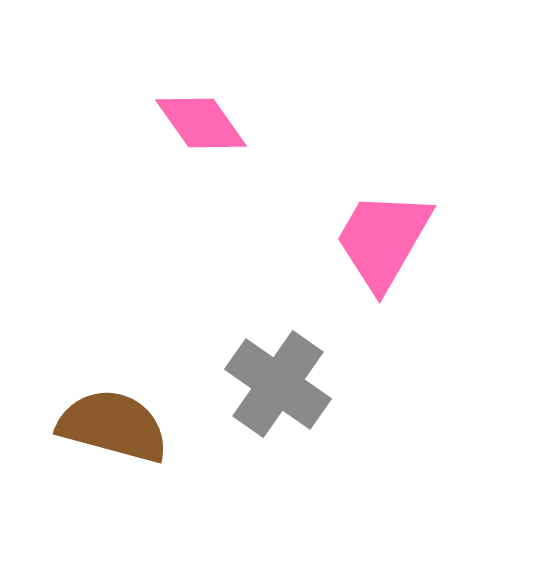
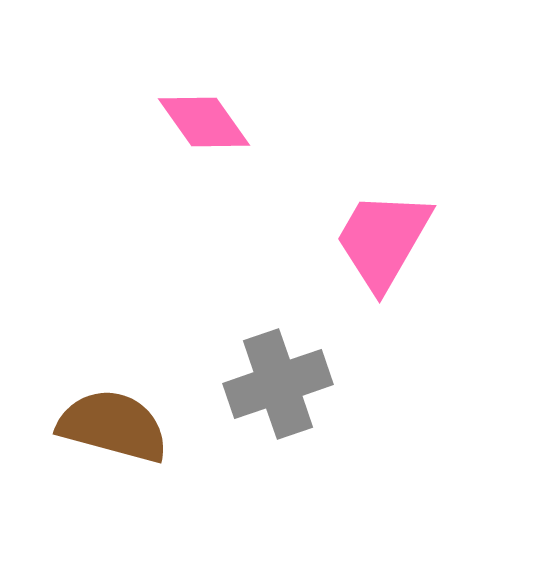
pink diamond: moved 3 px right, 1 px up
gray cross: rotated 36 degrees clockwise
